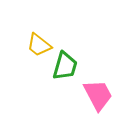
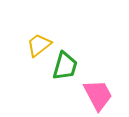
yellow trapezoid: rotated 104 degrees clockwise
